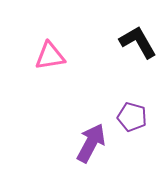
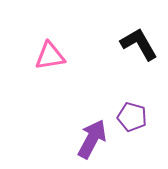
black L-shape: moved 1 px right, 2 px down
purple arrow: moved 1 px right, 4 px up
